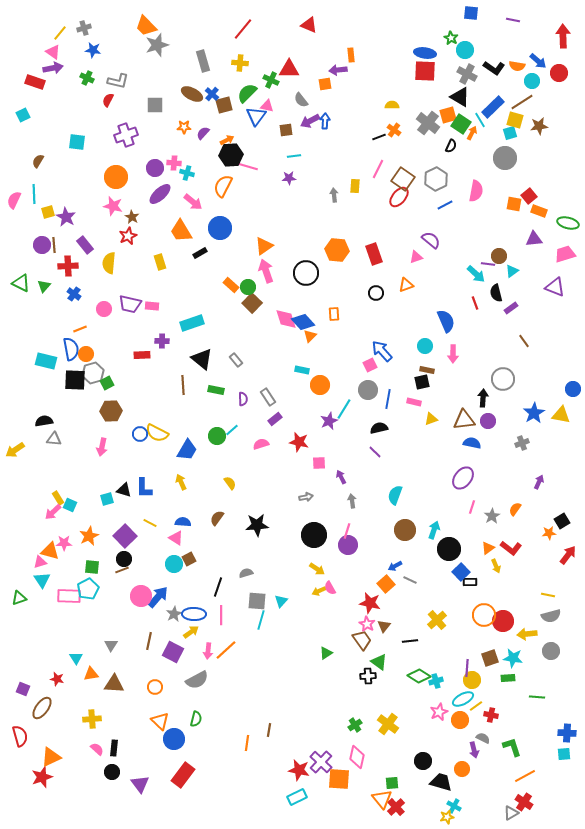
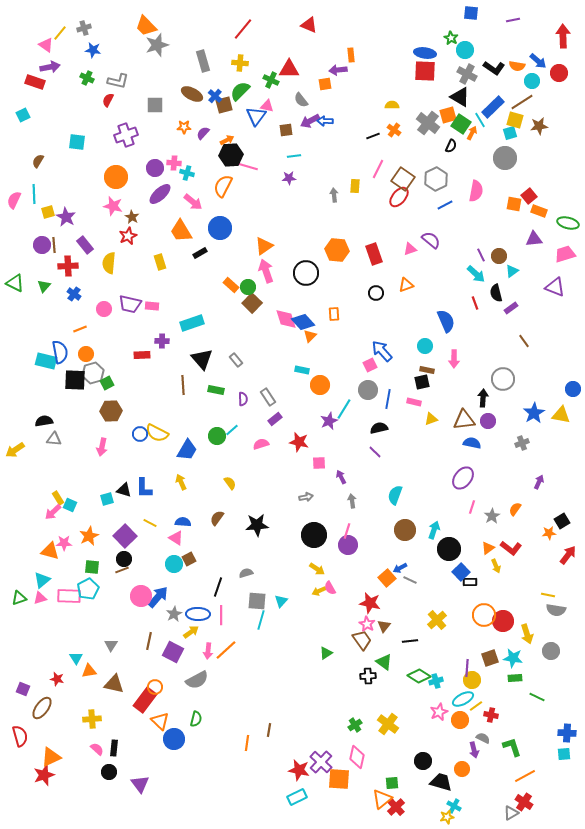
purple line at (513, 20): rotated 24 degrees counterclockwise
pink triangle at (53, 52): moved 7 px left, 7 px up
purple arrow at (53, 68): moved 3 px left, 1 px up
green semicircle at (247, 93): moved 7 px left, 2 px up
blue cross at (212, 94): moved 3 px right, 2 px down
blue arrow at (325, 121): rotated 91 degrees counterclockwise
black line at (379, 137): moved 6 px left, 1 px up
pink triangle at (416, 257): moved 6 px left, 8 px up
purple line at (488, 264): moved 7 px left, 9 px up; rotated 56 degrees clockwise
green triangle at (21, 283): moved 6 px left
blue semicircle at (71, 349): moved 11 px left, 3 px down
pink arrow at (453, 354): moved 1 px right, 5 px down
black triangle at (202, 359): rotated 10 degrees clockwise
pink triangle at (40, 562): moved 36 px down
blue arrow at (395, 566): moved 5 px right, 2 px down
cyan triangle at (42, 580): rotated 24 degrees clockwise
orange square at (386, 584): moved 1 px right, 6 px up
blue ellipse at (194, 614): moved 4 px right
gray semicircle at (551, 616): moved 5 px right, 6 px up; rotated 24 degrees clockwise
yellow arrow at (527, 634): rotated 102 degrees counterclockwise
green triangle at (379, 662): moved 5 px right
orange triangle at (91, 674): moved 2 px left, 3 px up
green rectangle at (508, 678): moved 7 px right
brown triangle at (114, 684): rotated 10 degrees clockwise
green line at (537, 697): rotated 21 degrees clockwise
black circle at (112, 772): moved 3 px left
red rectangle at (183, 775): moved 38 px left, 75 px up
red star at (42, 777): moved 2 px right, 2 px up
orange triangle at (382, 799): rotated 30 degrees clockwise
